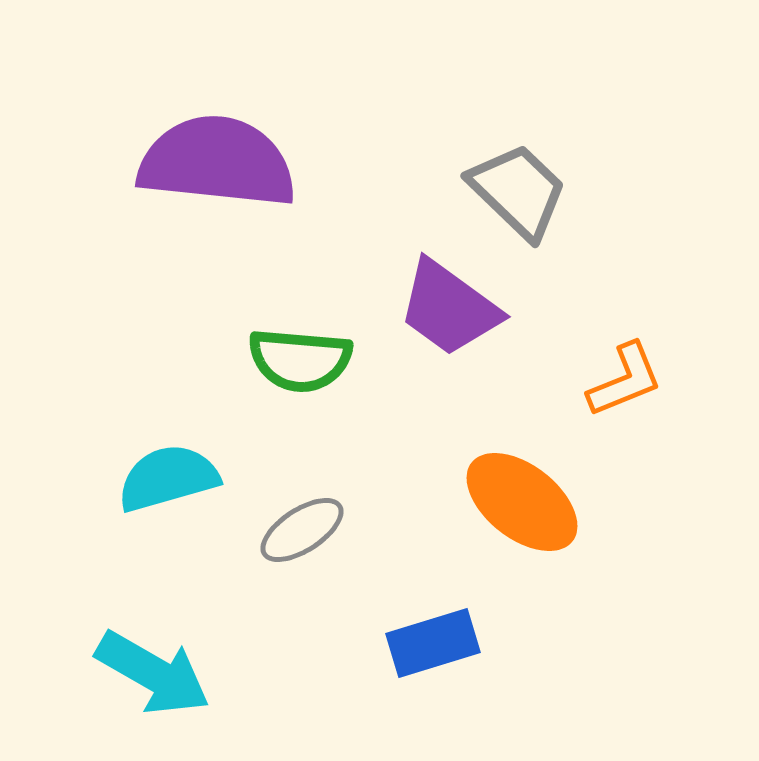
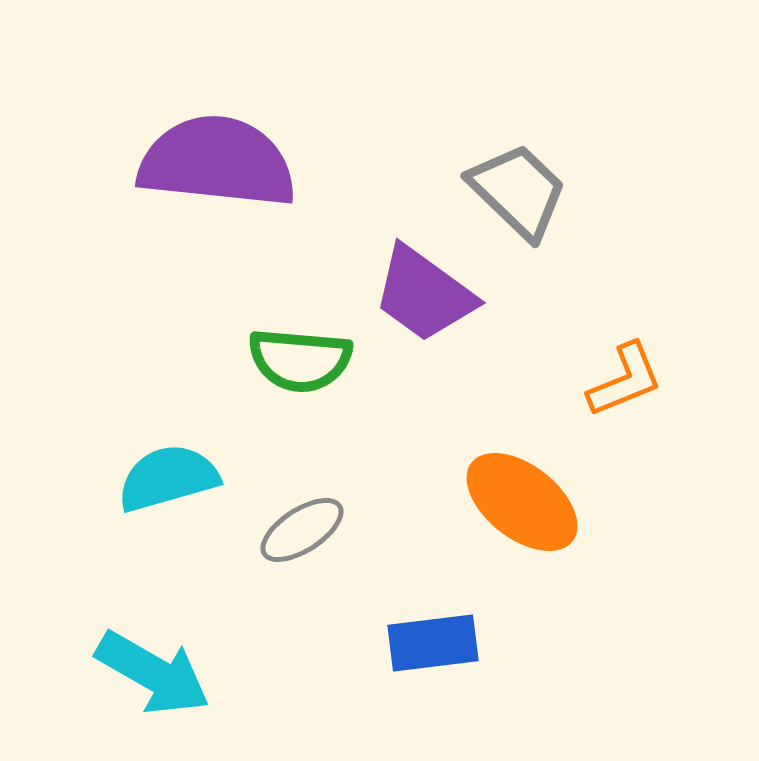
purple trapezoid: moved 25 px left, 14 px up
blue rectangle: rotated 10 degrees clockwise
